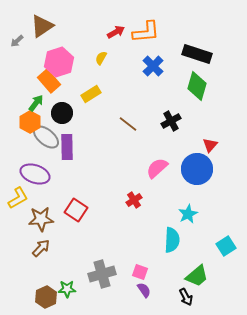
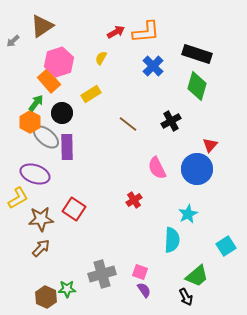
gray arrow: moved 4 px left
pink semicircle: rotated 75 degrees counterclockwise
red square: moved 2 px left, 1 px up
brown hexagon: rotated 10 degrees counterclockwise
